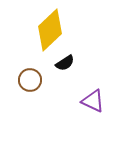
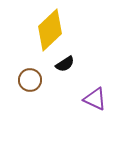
black semicircle: moved 1 px down
purple triangle: moved 2 px right, 2 px up
